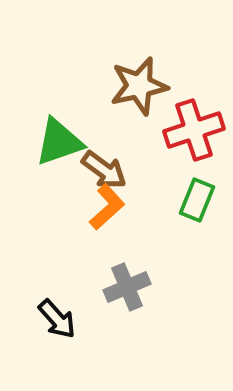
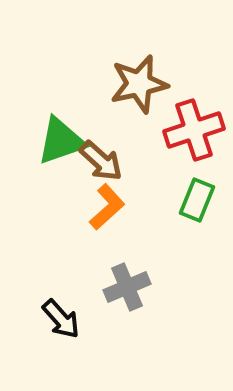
brown star: moved 2 px up
green triangle: moved 2 px right, 1 px up
brown arrow: moved 3 px left, 9 px up; rotated 6 degrees clockwise
black arrow: moved 4 px right
